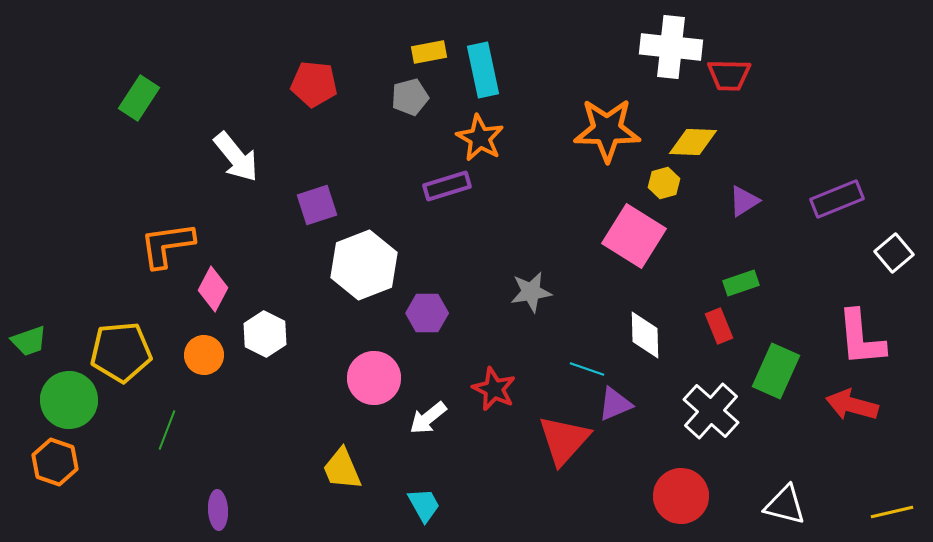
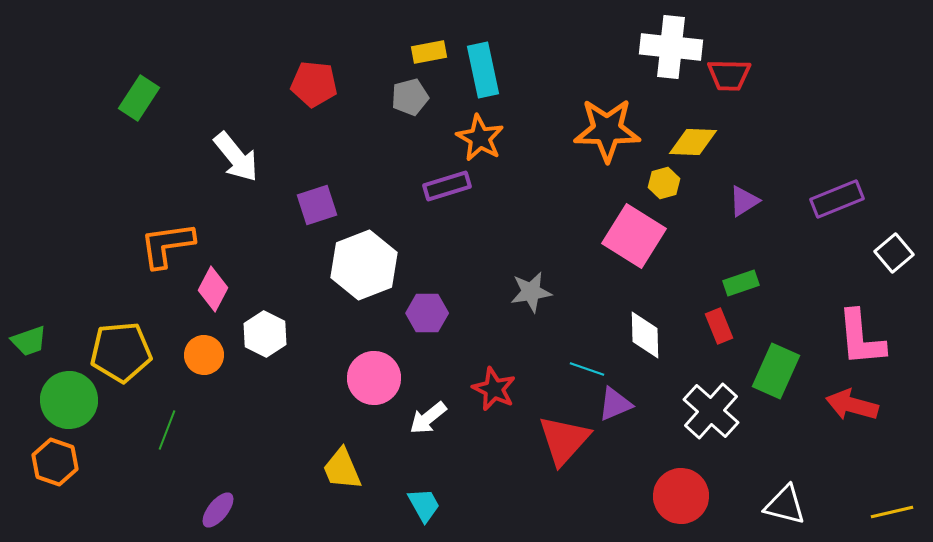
purple ellipse at (218, 510): rotated 42 degrees clockwise
